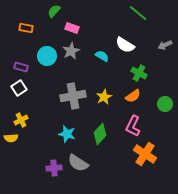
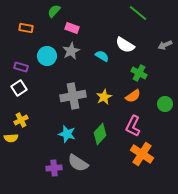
orange cross: moved 3 px left
